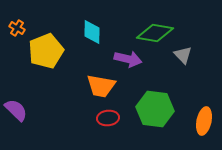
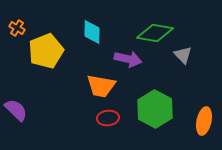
green hexagon: rotated 21 degrees clockwise
